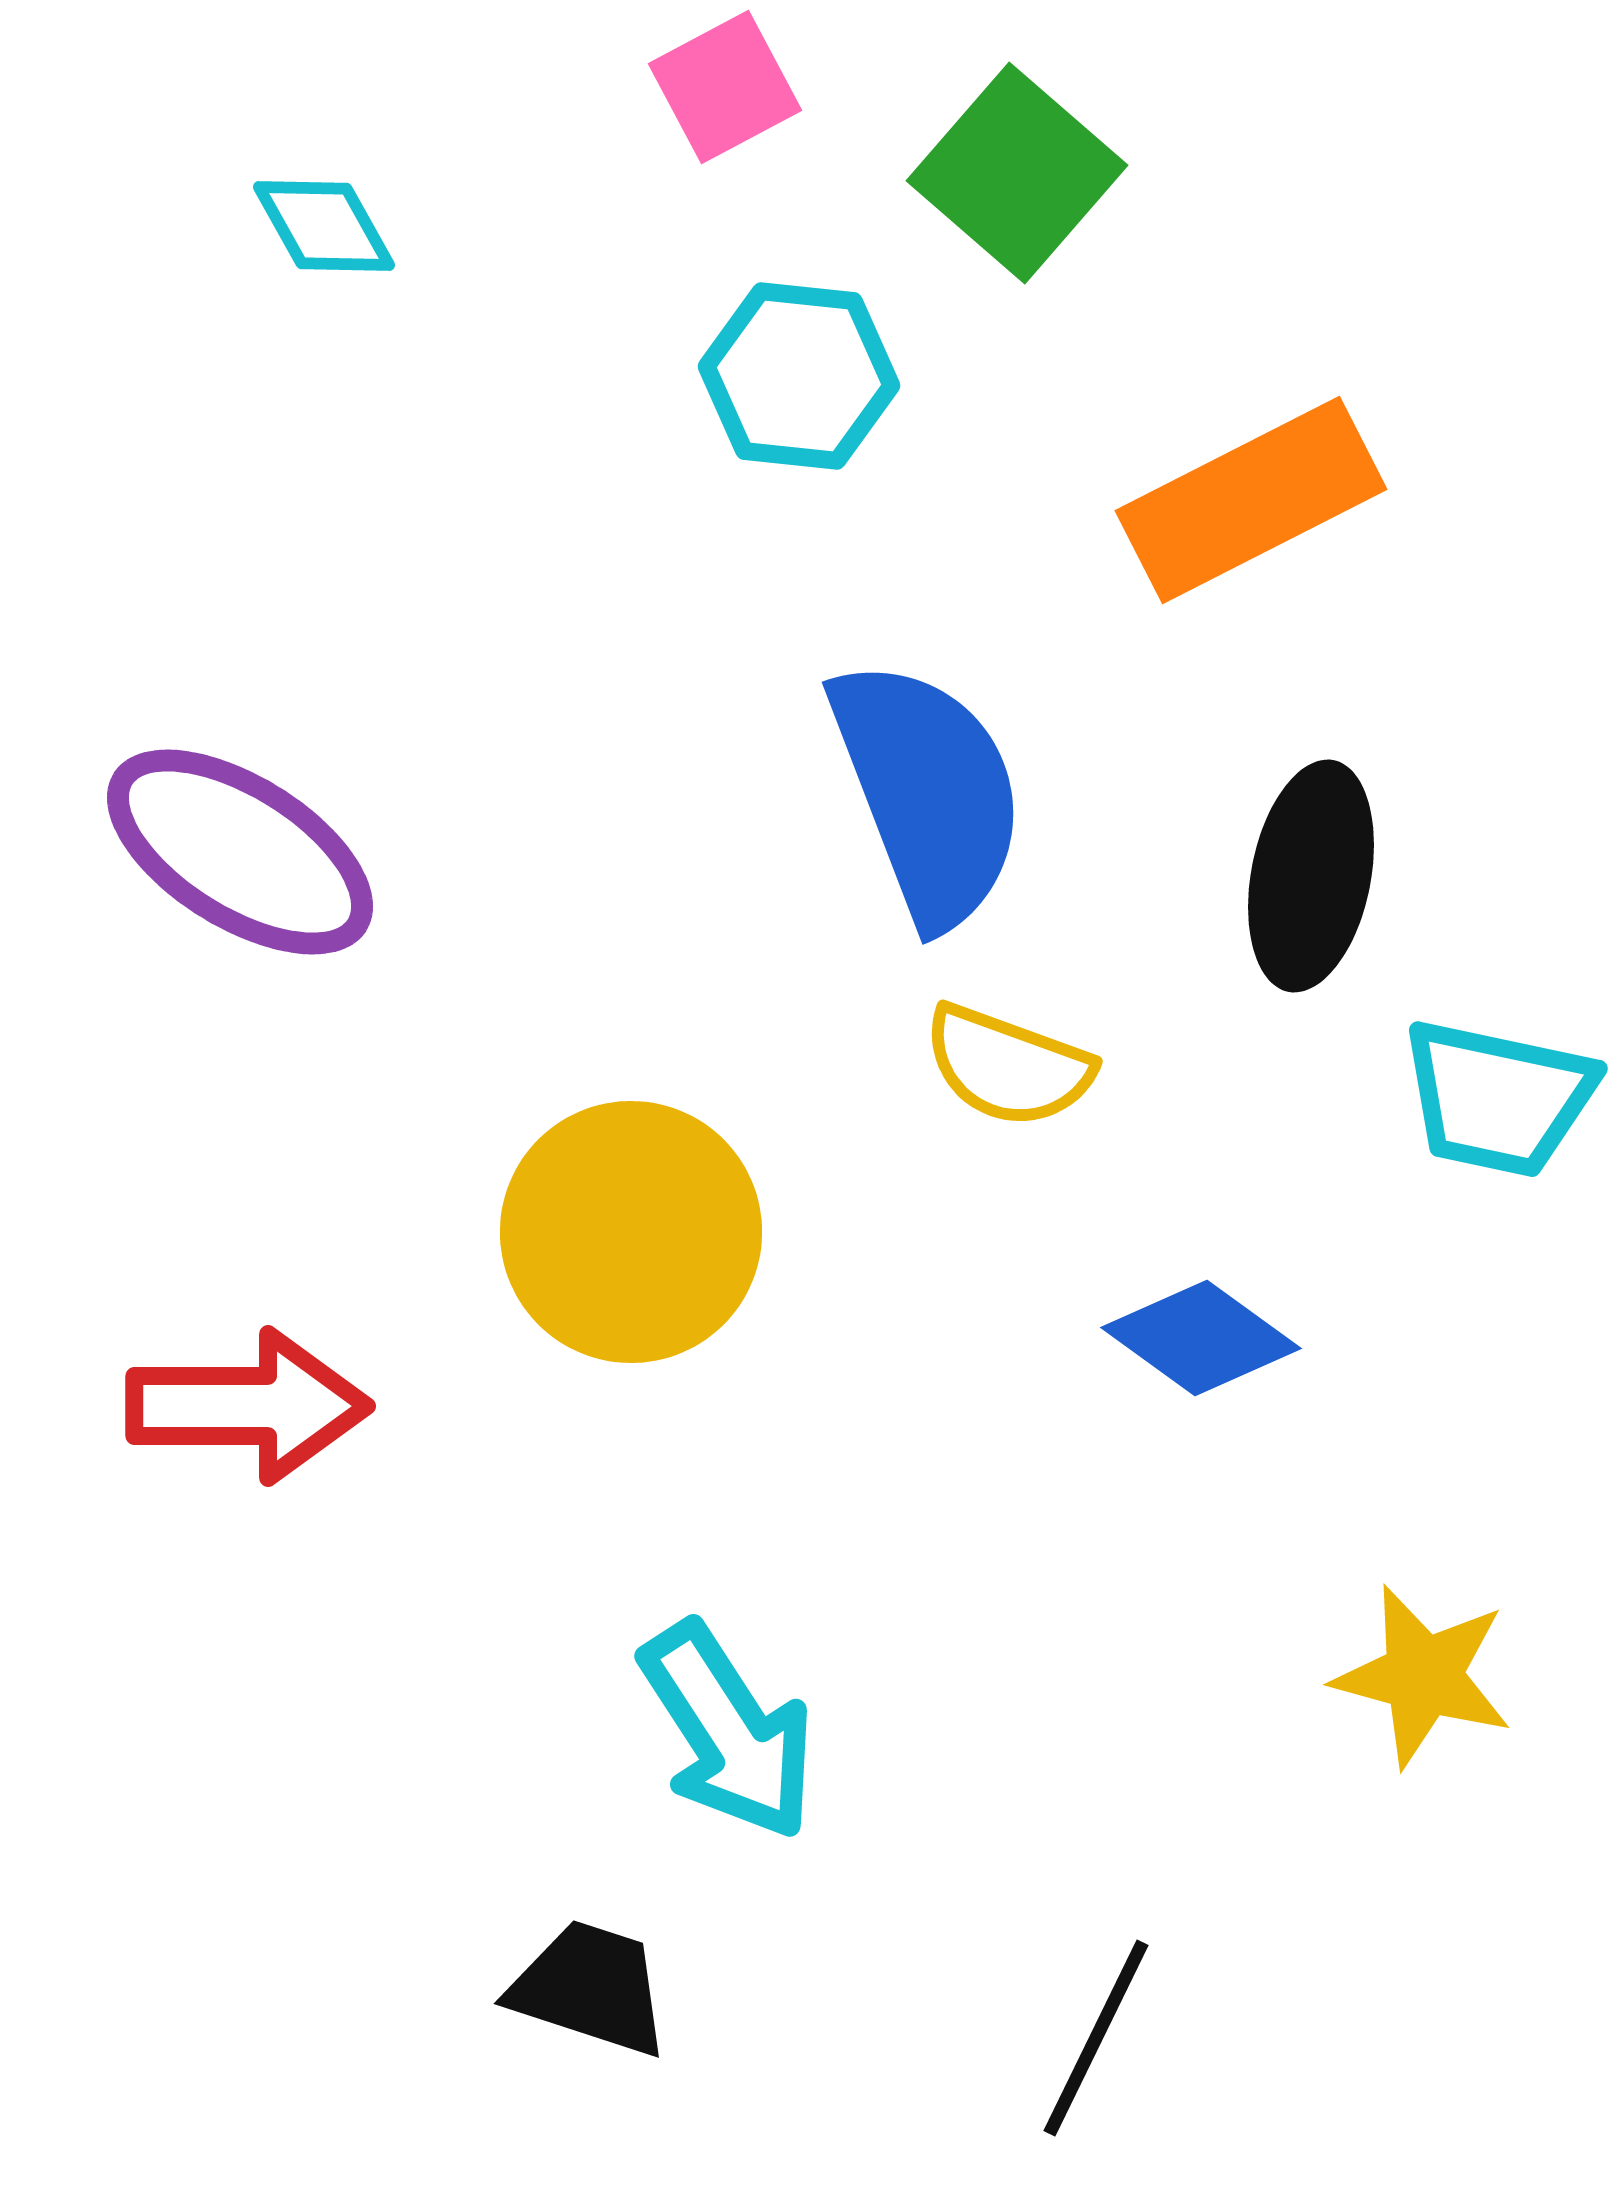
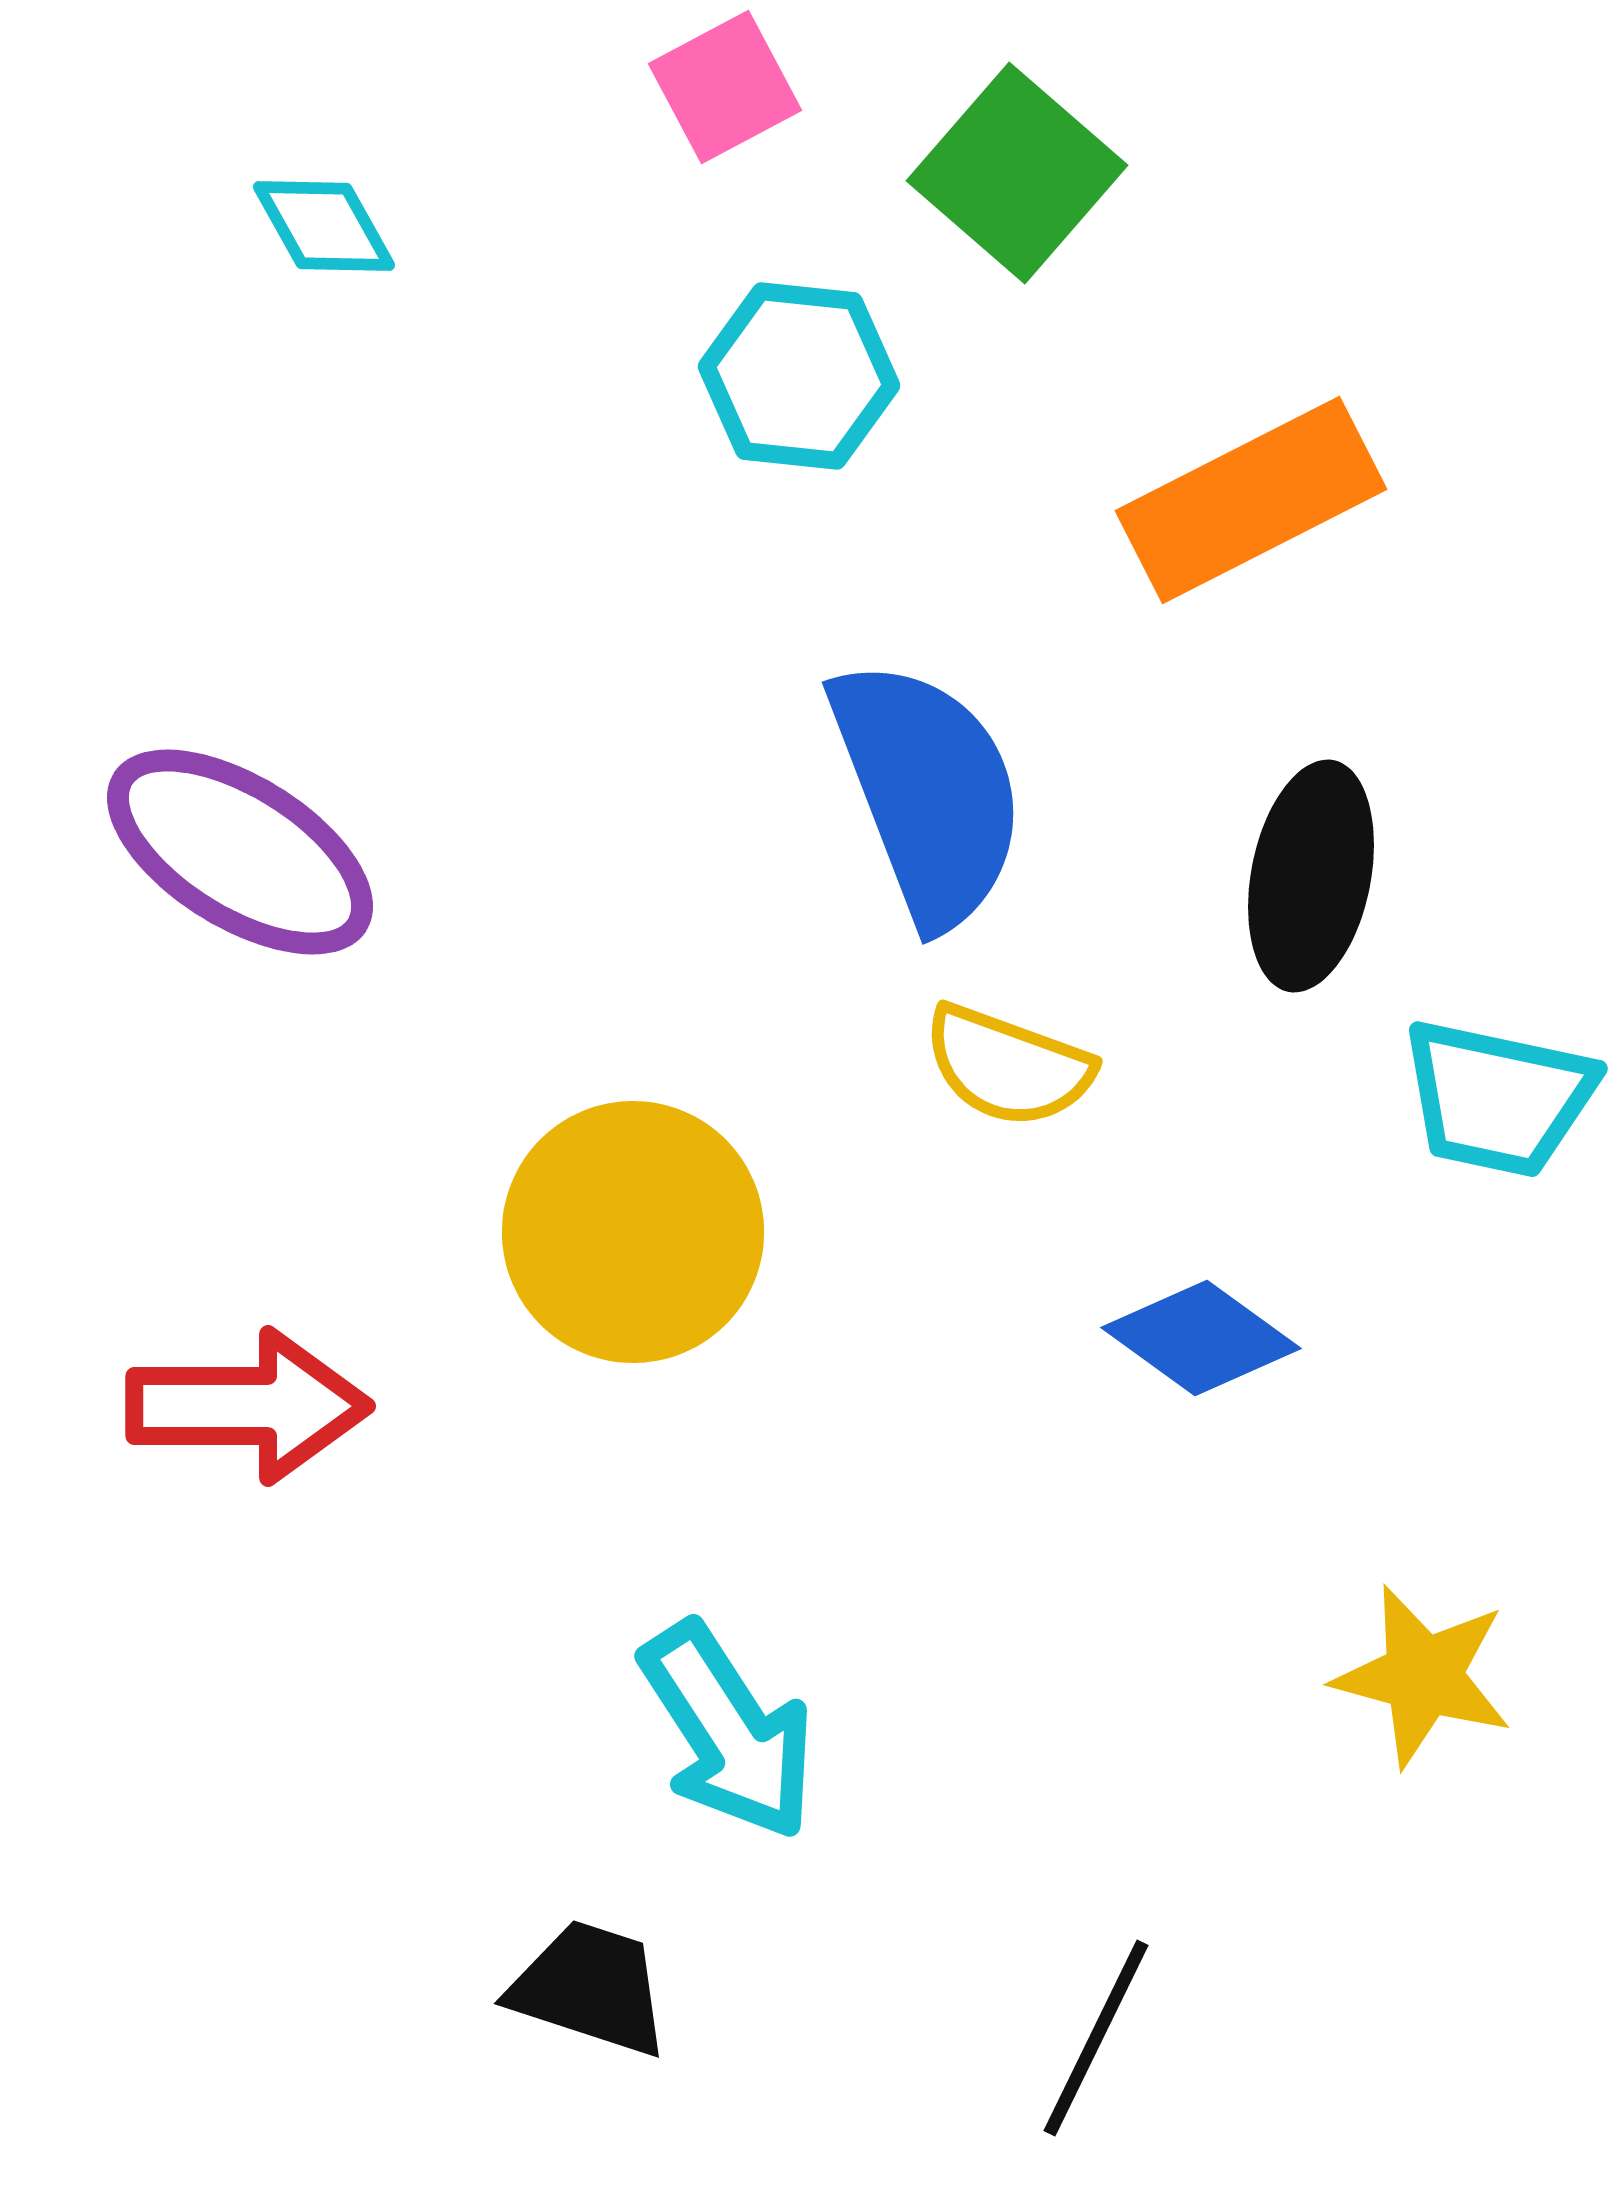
yellow circle: moved 2 px right
